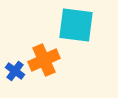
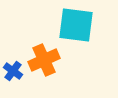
blue cross: moved 2 px left
